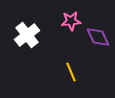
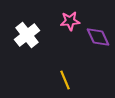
pink star: moved 1 px left
yellow line: moved 6 px left, 8 px down
